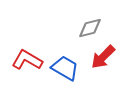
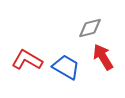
red arrow: rotated 104 degrees clockwise
blue trapezoid: moved 1 px right, 1 px up
